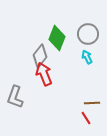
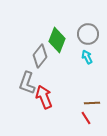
green diamond: moved 2 px down
red arrow: moved 23 px down
gray L-shape: moved 12 px right, 14 px up
